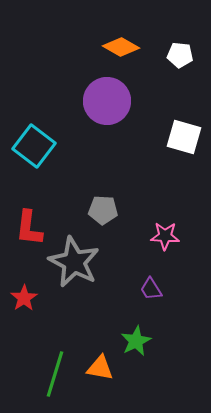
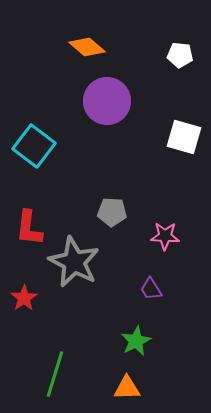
orange diamond: moved 34 px left; rotated 12 degrees clockwise
gray pentagon: moved 9 px right, 2 px down
orange triangle: moved 27 px right, 20 px down; rotated 12 degrees counterclockwise
